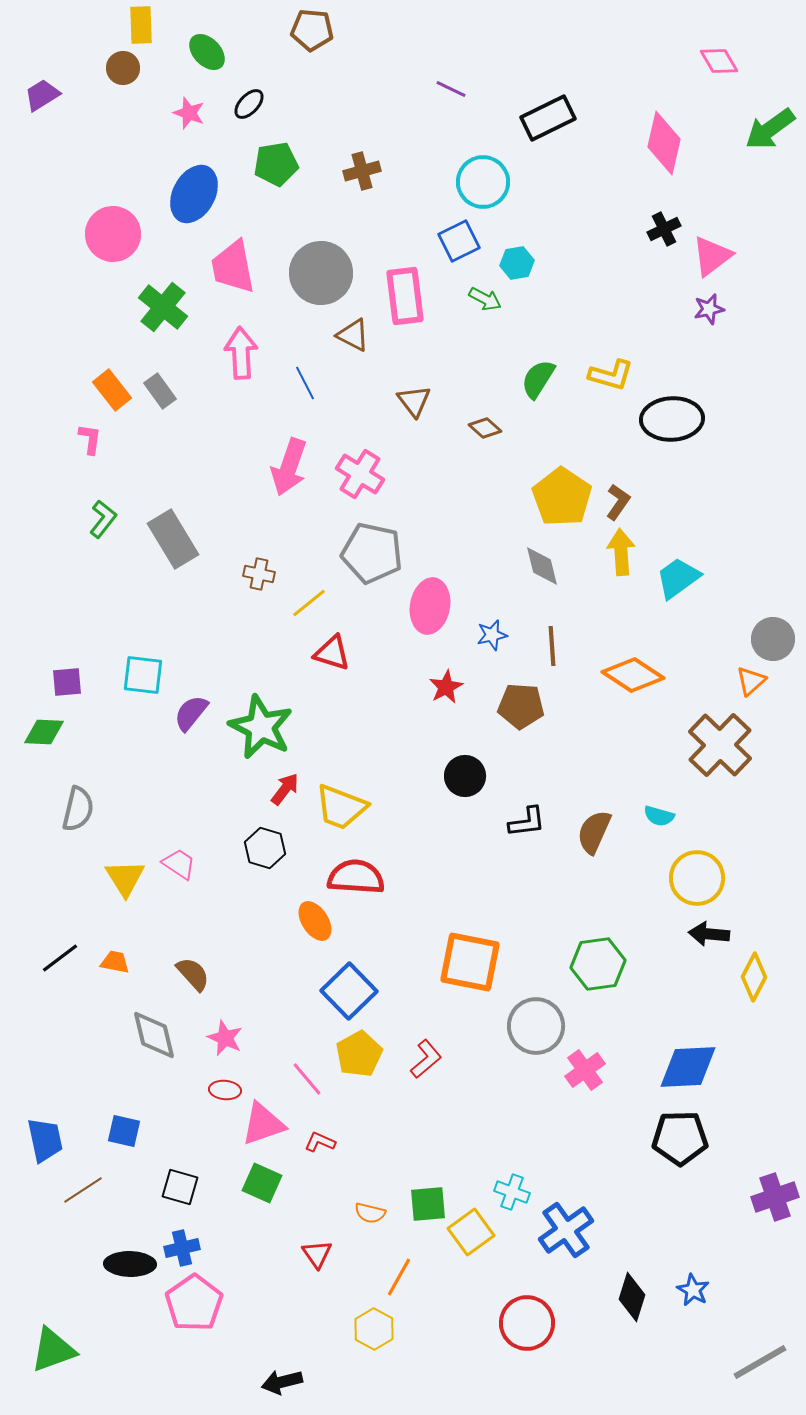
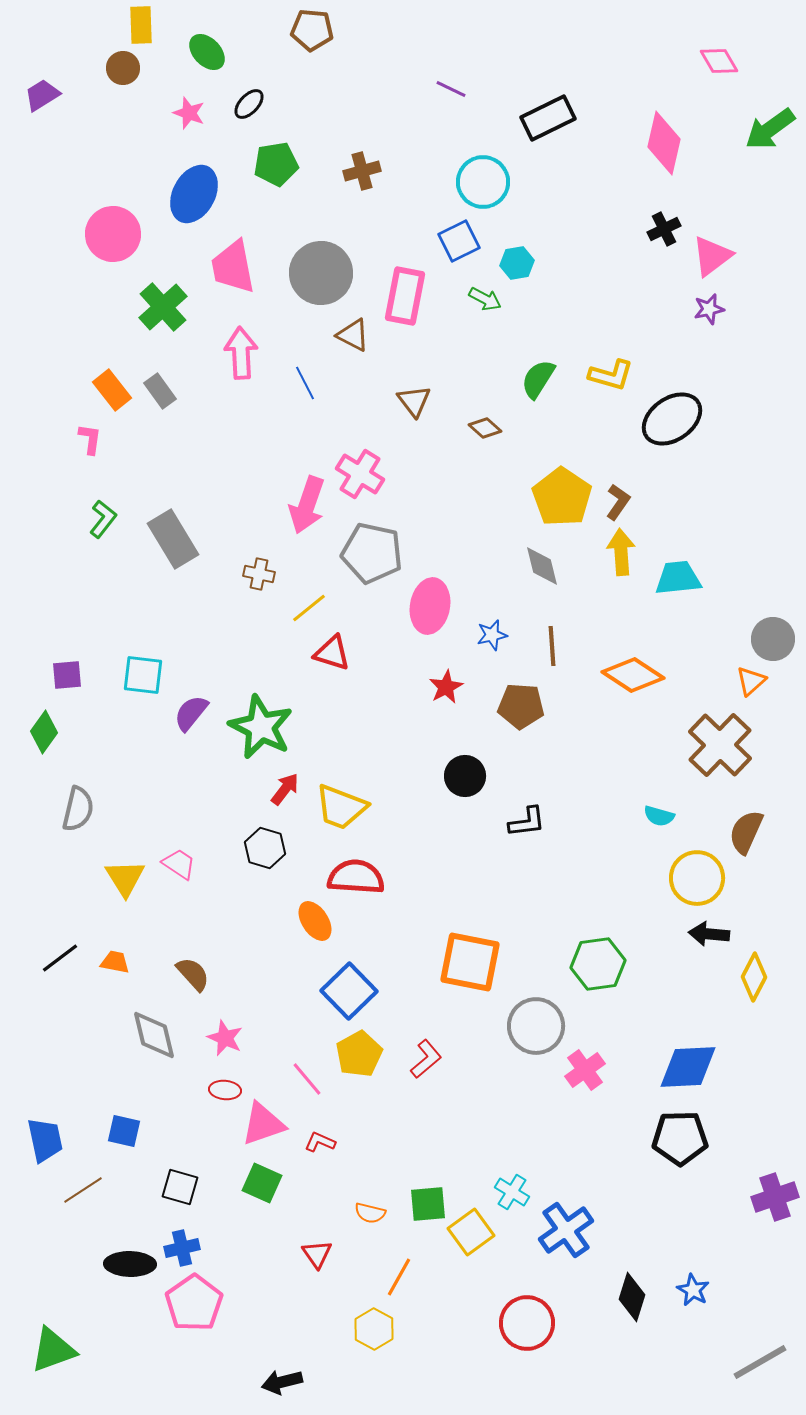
pink rectangle at (405, 296): rotated 18 degrees clockwise
green cross at (163, 307): rotated 9 degrees clockwise
black ellipse at (672, 419): rotated 32 degrees counterclockwise
pink arrow at (289, 467): moved 18 px right, 38 px down
cyan trapezoid at (678, 578): rotated 30 degrees clockwise
yellow line at (309, 603): moved 5 px down
purple square at (67, 682): moved 7 px up
green diamond at (44, 732): rotated 57 degrees counterclockwise
brown semicircle at (594, 832): moved 152 px right
cyan cross at (512, 1192): rotated 12 degrees clockwise
